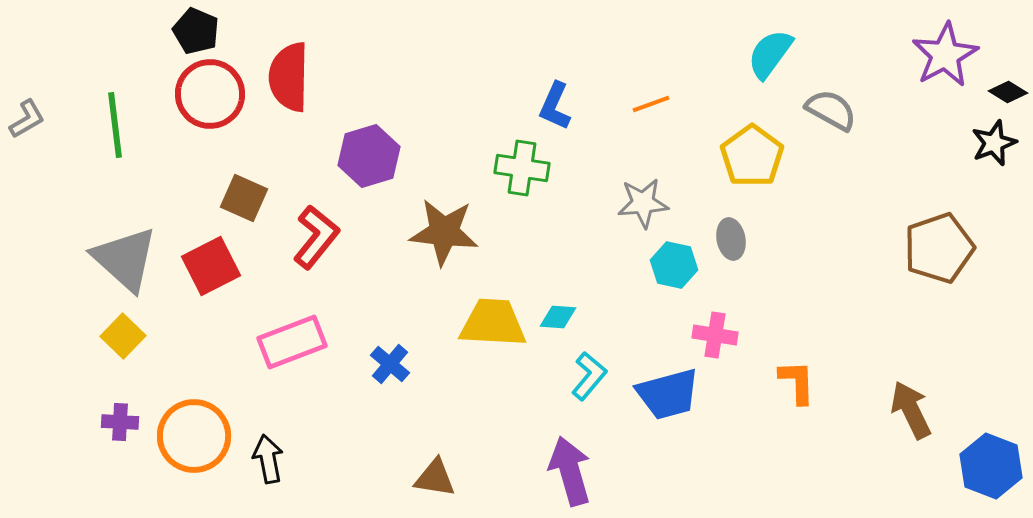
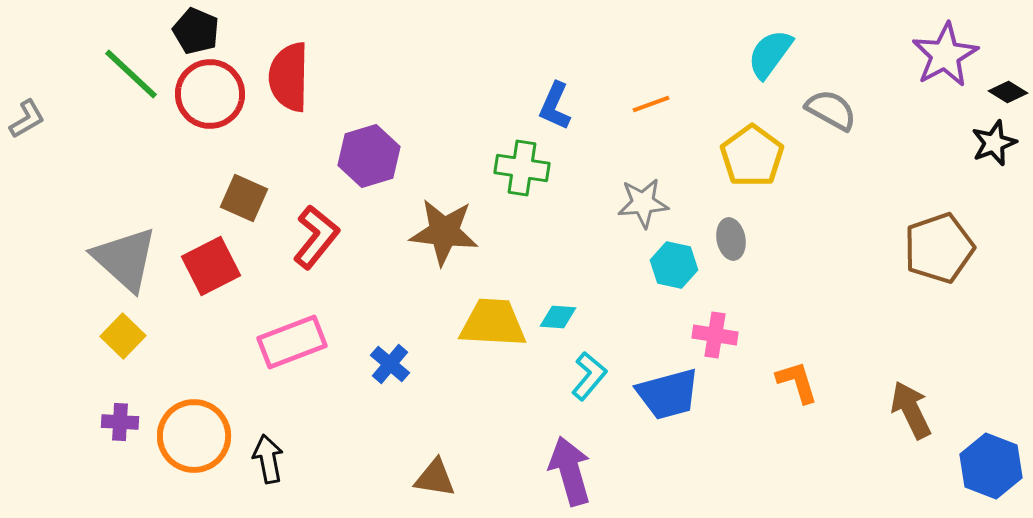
green line: moved 16 px right, 51 px up; rotated 40 degrees counterclockwise
orange L-shape: rotated 15 degrees counterclockwise
